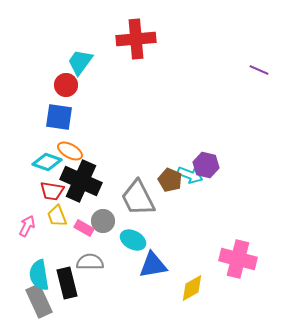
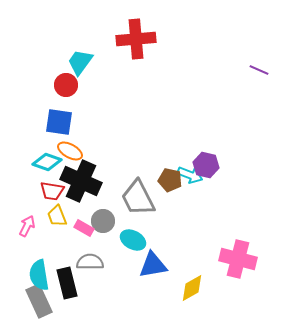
blue square: moved 5 px down
brown pentagon: rotated 10 degrees counterclockwise
